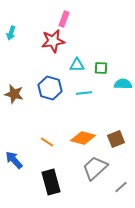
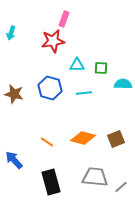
gray trapezoid: moved 9 px down; rotated 48 degrees clockwise
